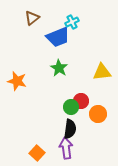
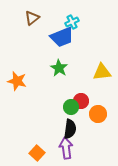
blue trapezoid: moved 4 px right
